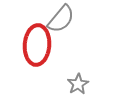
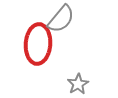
red ellipse: moved 1 px right, 1 px up
